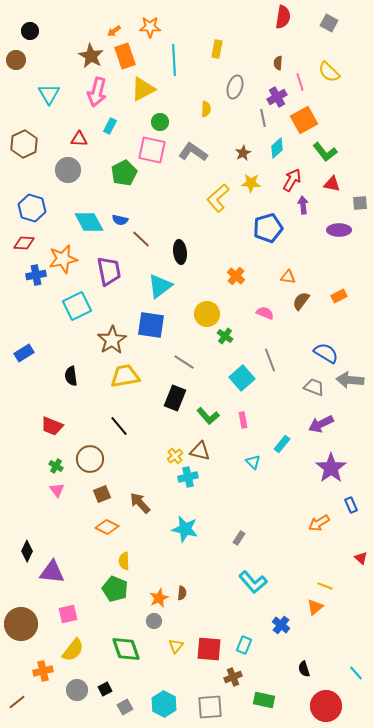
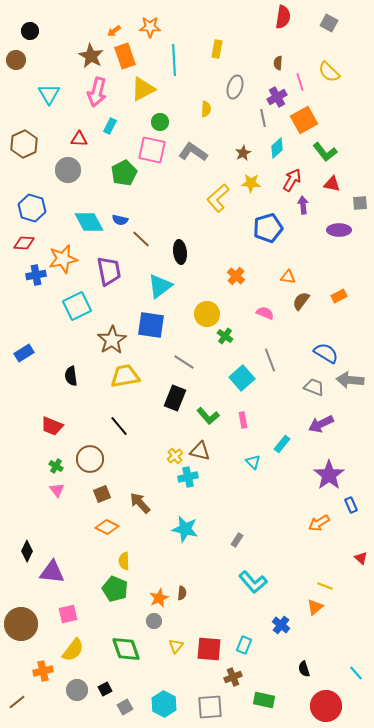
purple star at (331, 468): moved 2 px left, 7 px down
gray rectangle at (239, 538): moved 2 px left, 2 px down
